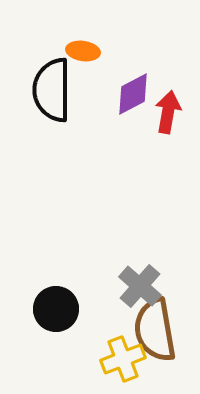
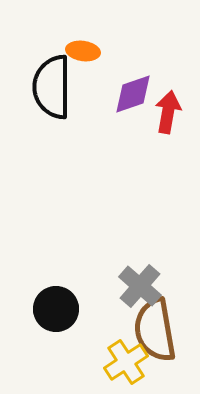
black semicircle: moved 3 px up
purple diamond: rotated 9 degrees clockwise
yellow cross: moved 3 px right, 3 px down; rotated 12 degrees counterclockwise
